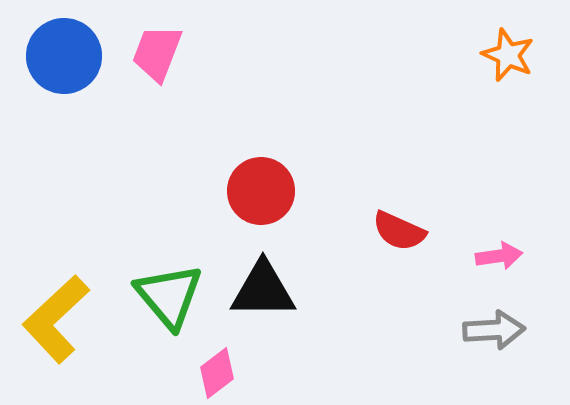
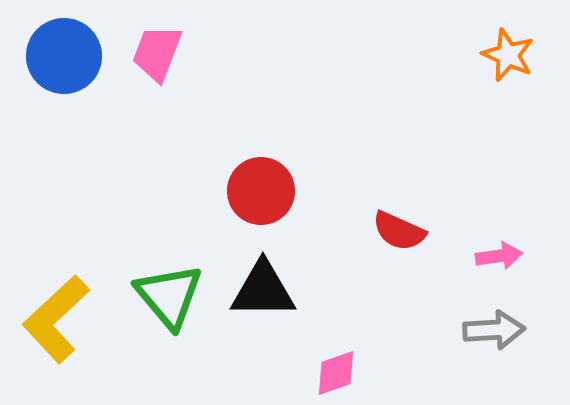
pink diamond: moved 119 px right; rotated 18 degrees clockwise
